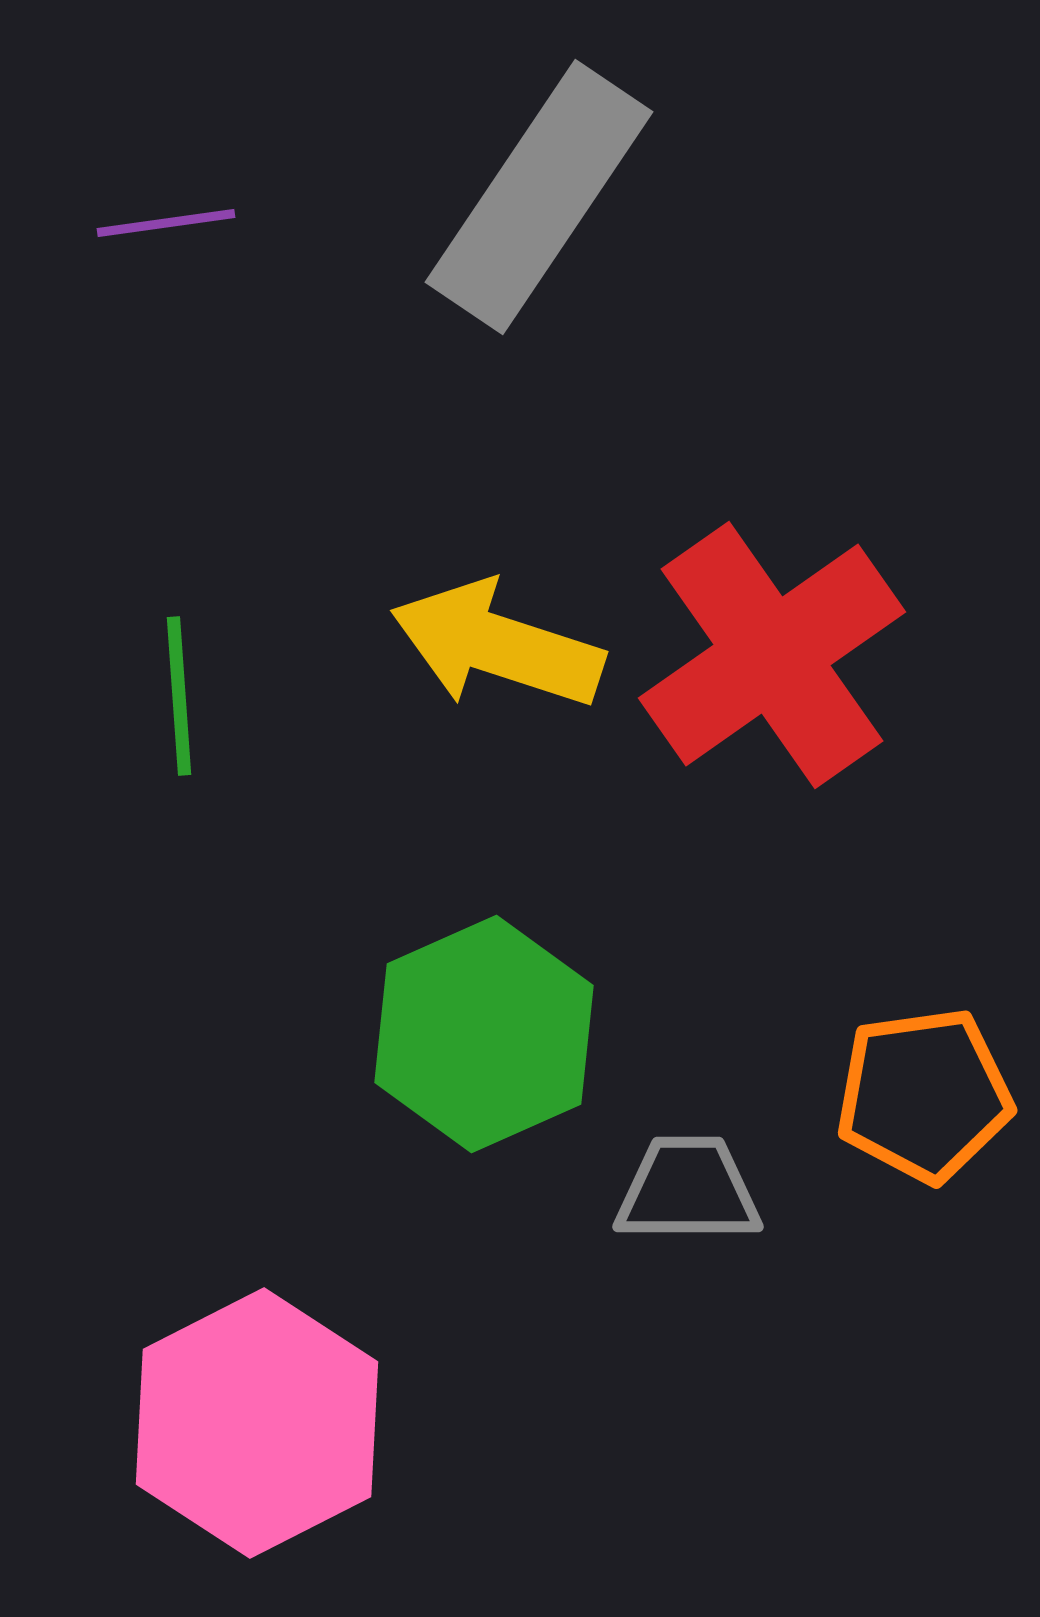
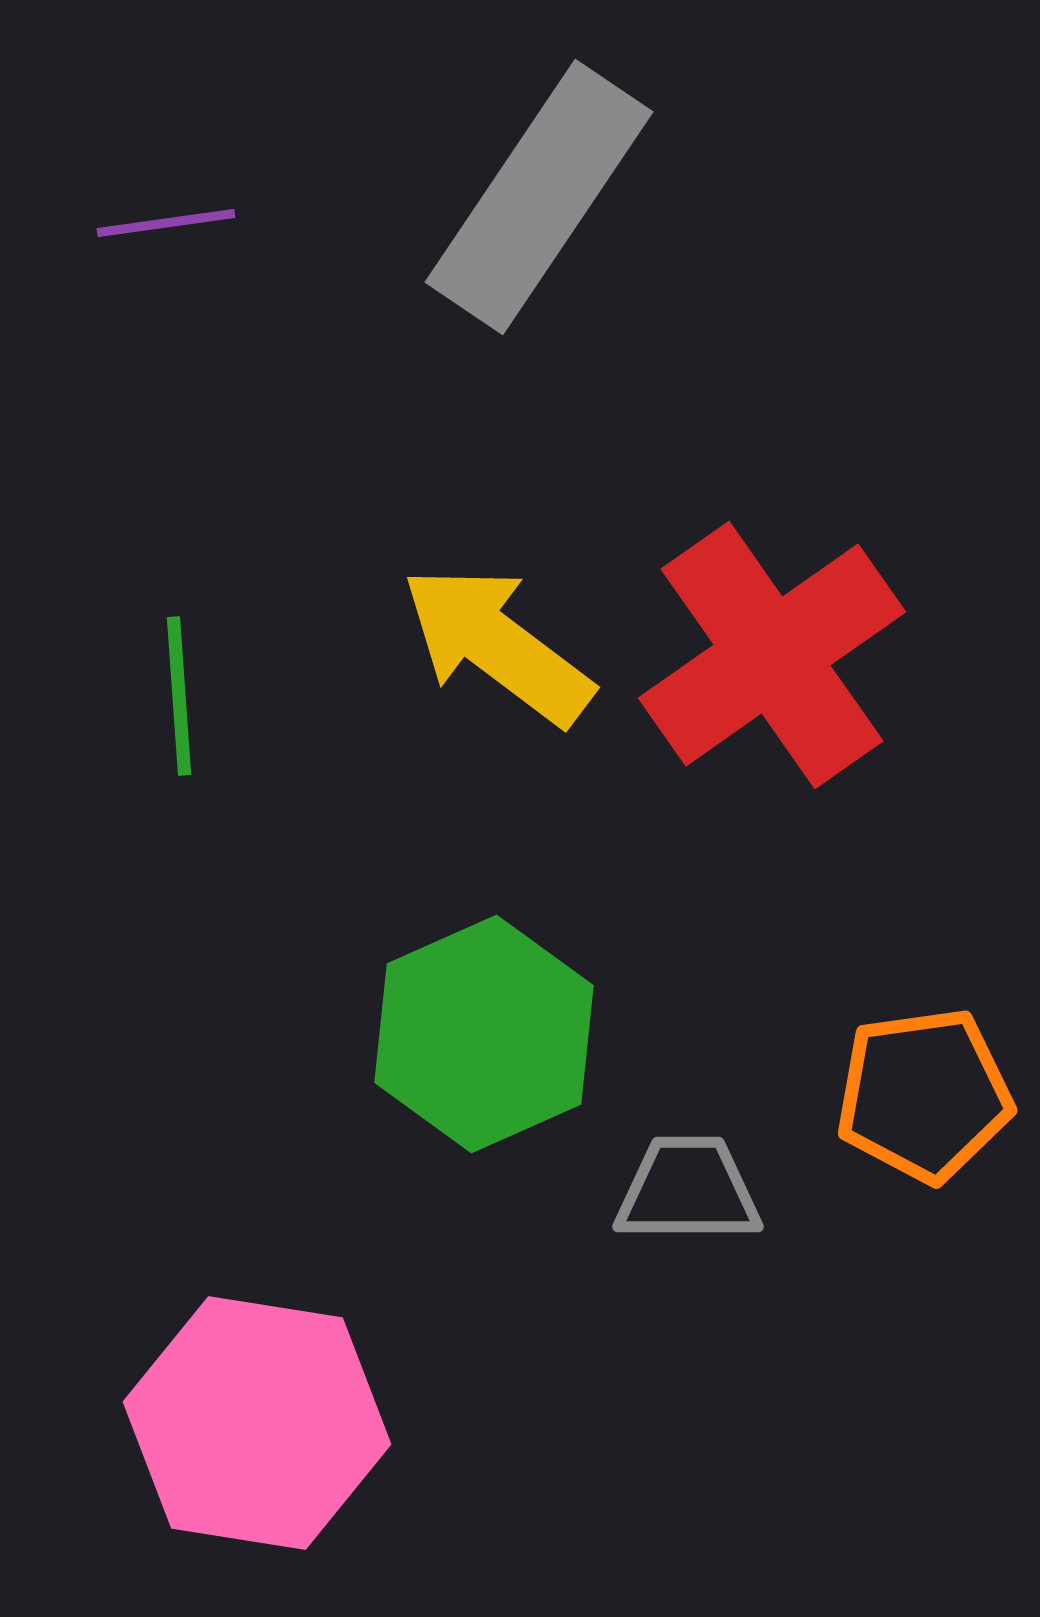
yellow arrow: rotated 19 degrees clockwise
pink hexagon: rotated 24 degrees counterclockwise
